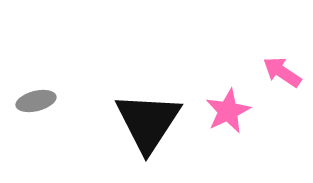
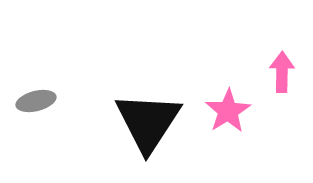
pink arrow: rotated 57 degrees clockwise
pink star: rotated 6 degrees counterclockwise
